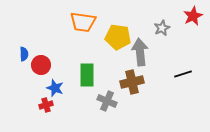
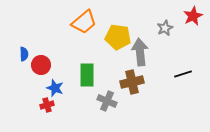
orange trapezoid: moved 1 px right; rotated 48 degrees counterclockwise
gray star: moved 3 px right
red cross: moved 1 px right
